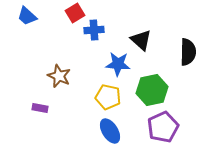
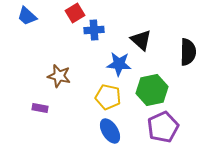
blue star: moved 1 px right
brown star: rotated 10 degrees counterclockwise
